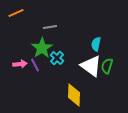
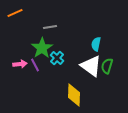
orange line: moved 1 px left
